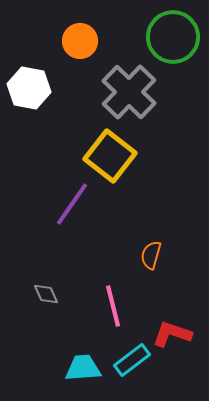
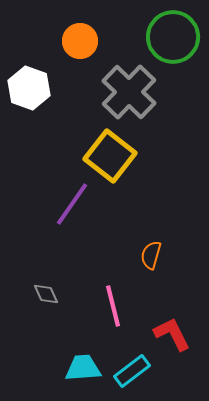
white hexagon: rotated 9 degrees clockwise
red L-shape: rotated 45 degrees clockwise
cyan rectangle: moved 11 px down
